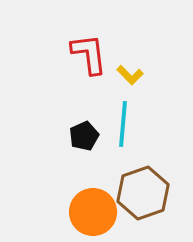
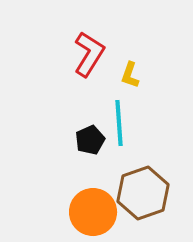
red L-shape: rotated 39 degrees clockwise
yellow L-shape: rotated 64 degrees clockwise
cyan line: moved 4 px left, 1 px up; rotated 9 degrees counterclockwise
black pentagon: moved 6 px right, 4 px down
